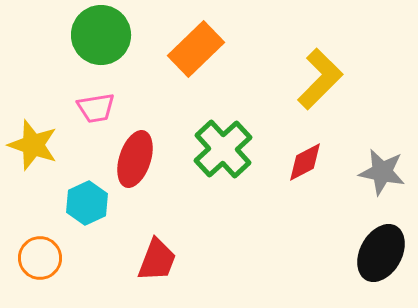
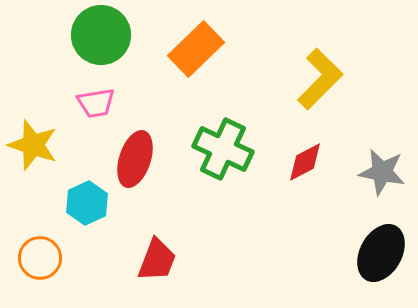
pink trapezoid: moved 5 px up
green cross: rotated 22 degrees counterclockwise
